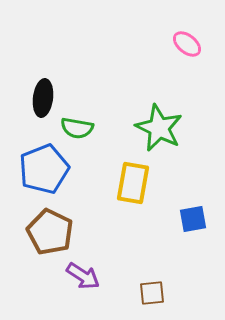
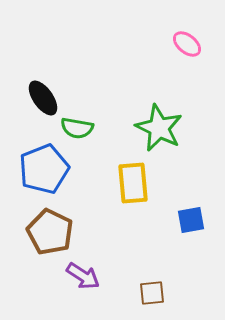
black ellipse: rotated 42 degrees counterclockwise
yellow rectangle: rotated 15 degrees counterclockwise
blue square: moved 2 px left, 1 px down
